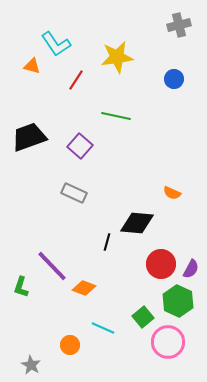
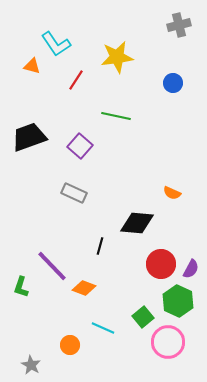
blue circle: moved 1 px left, 4 px down
black line: moved 7 px left, 4 px down
